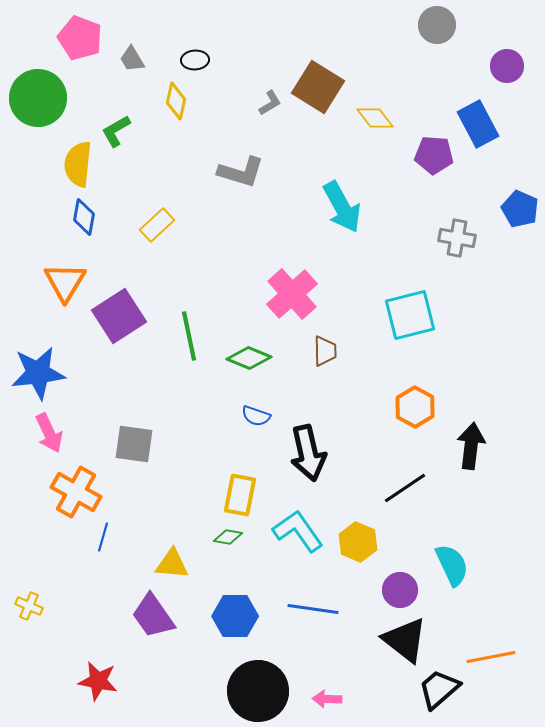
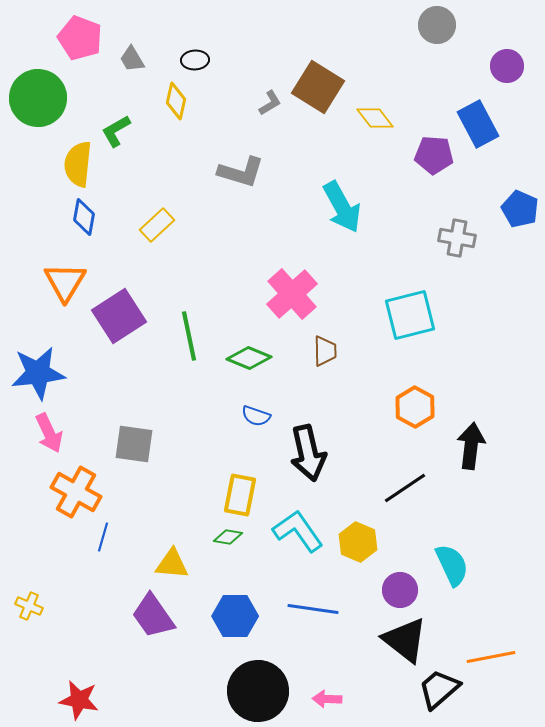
red star at (98, 681): moved 19 px left, 19 px down
